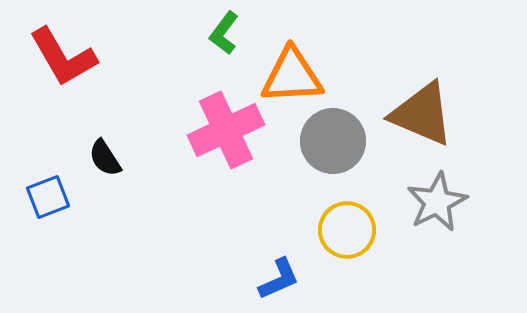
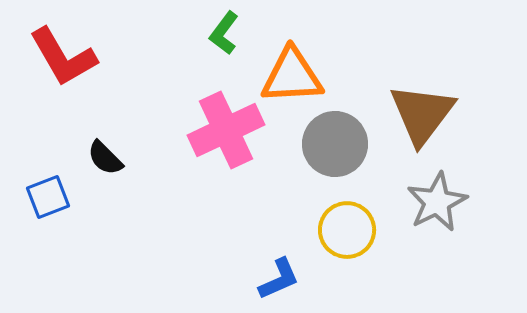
brown triangle: rotated 44 degrees clockwise
gray circle: moved 2 px right, 3 px down
black semicircle: rotated 12 degrees counterclockwise
